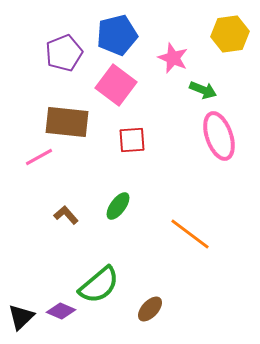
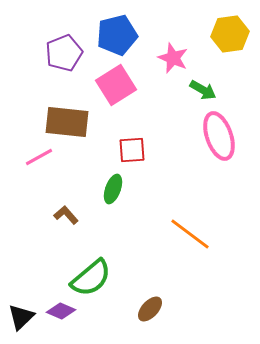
pink square: rotated 21 degrees clockwise
green arrow: rotated 8 degrees clockwise
red square: moved 10 px down
green ellipse: moved 5 px left, 17 px up; rotated 16 degrees counterclockwise
green semicircle: moved 8 px left, 7 px up
